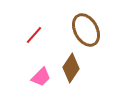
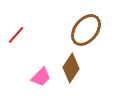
brown ellipse: rotated 68 degrees clockwise
red line: moved 18 px left
